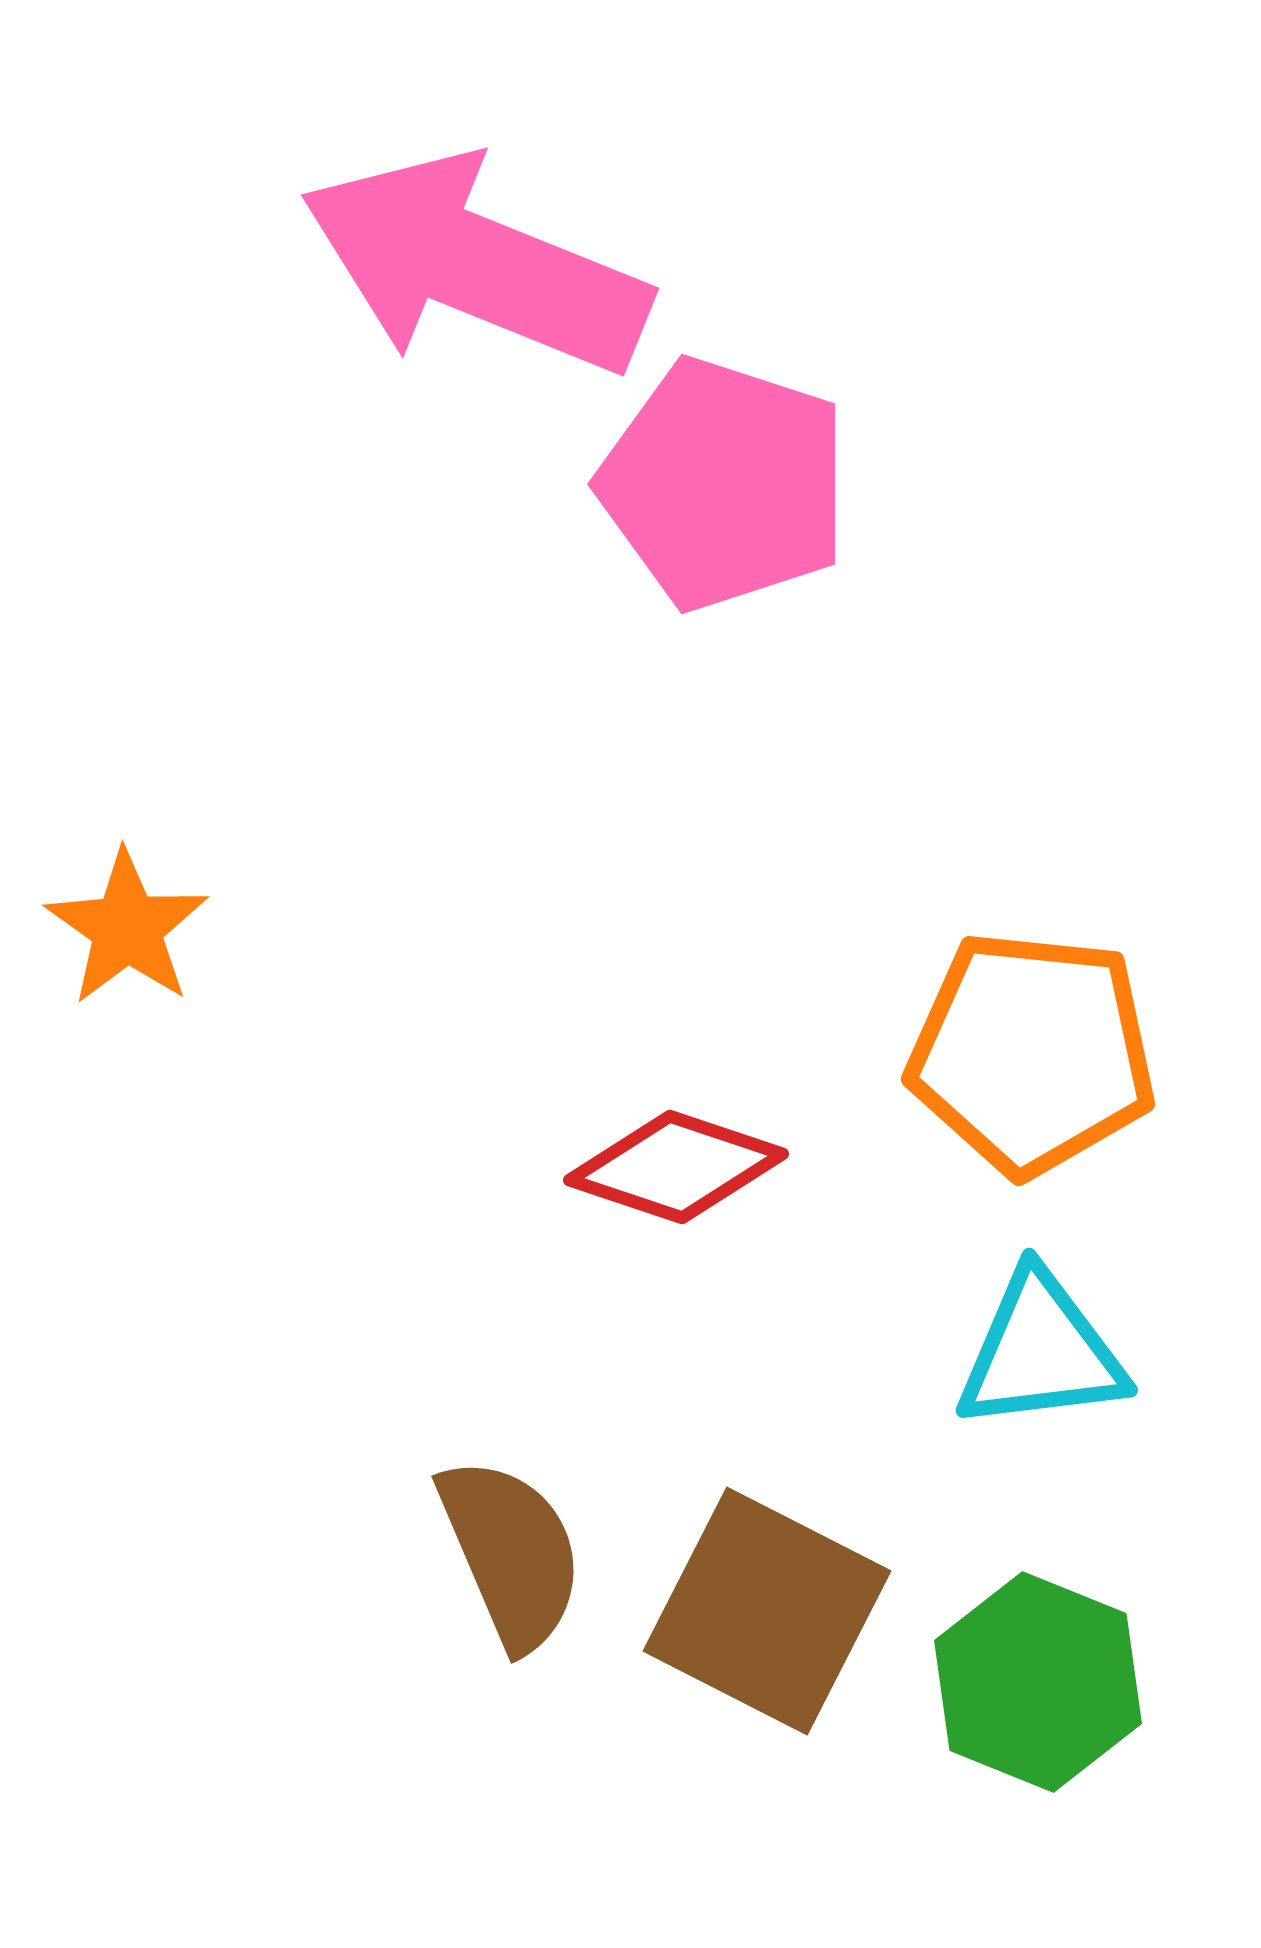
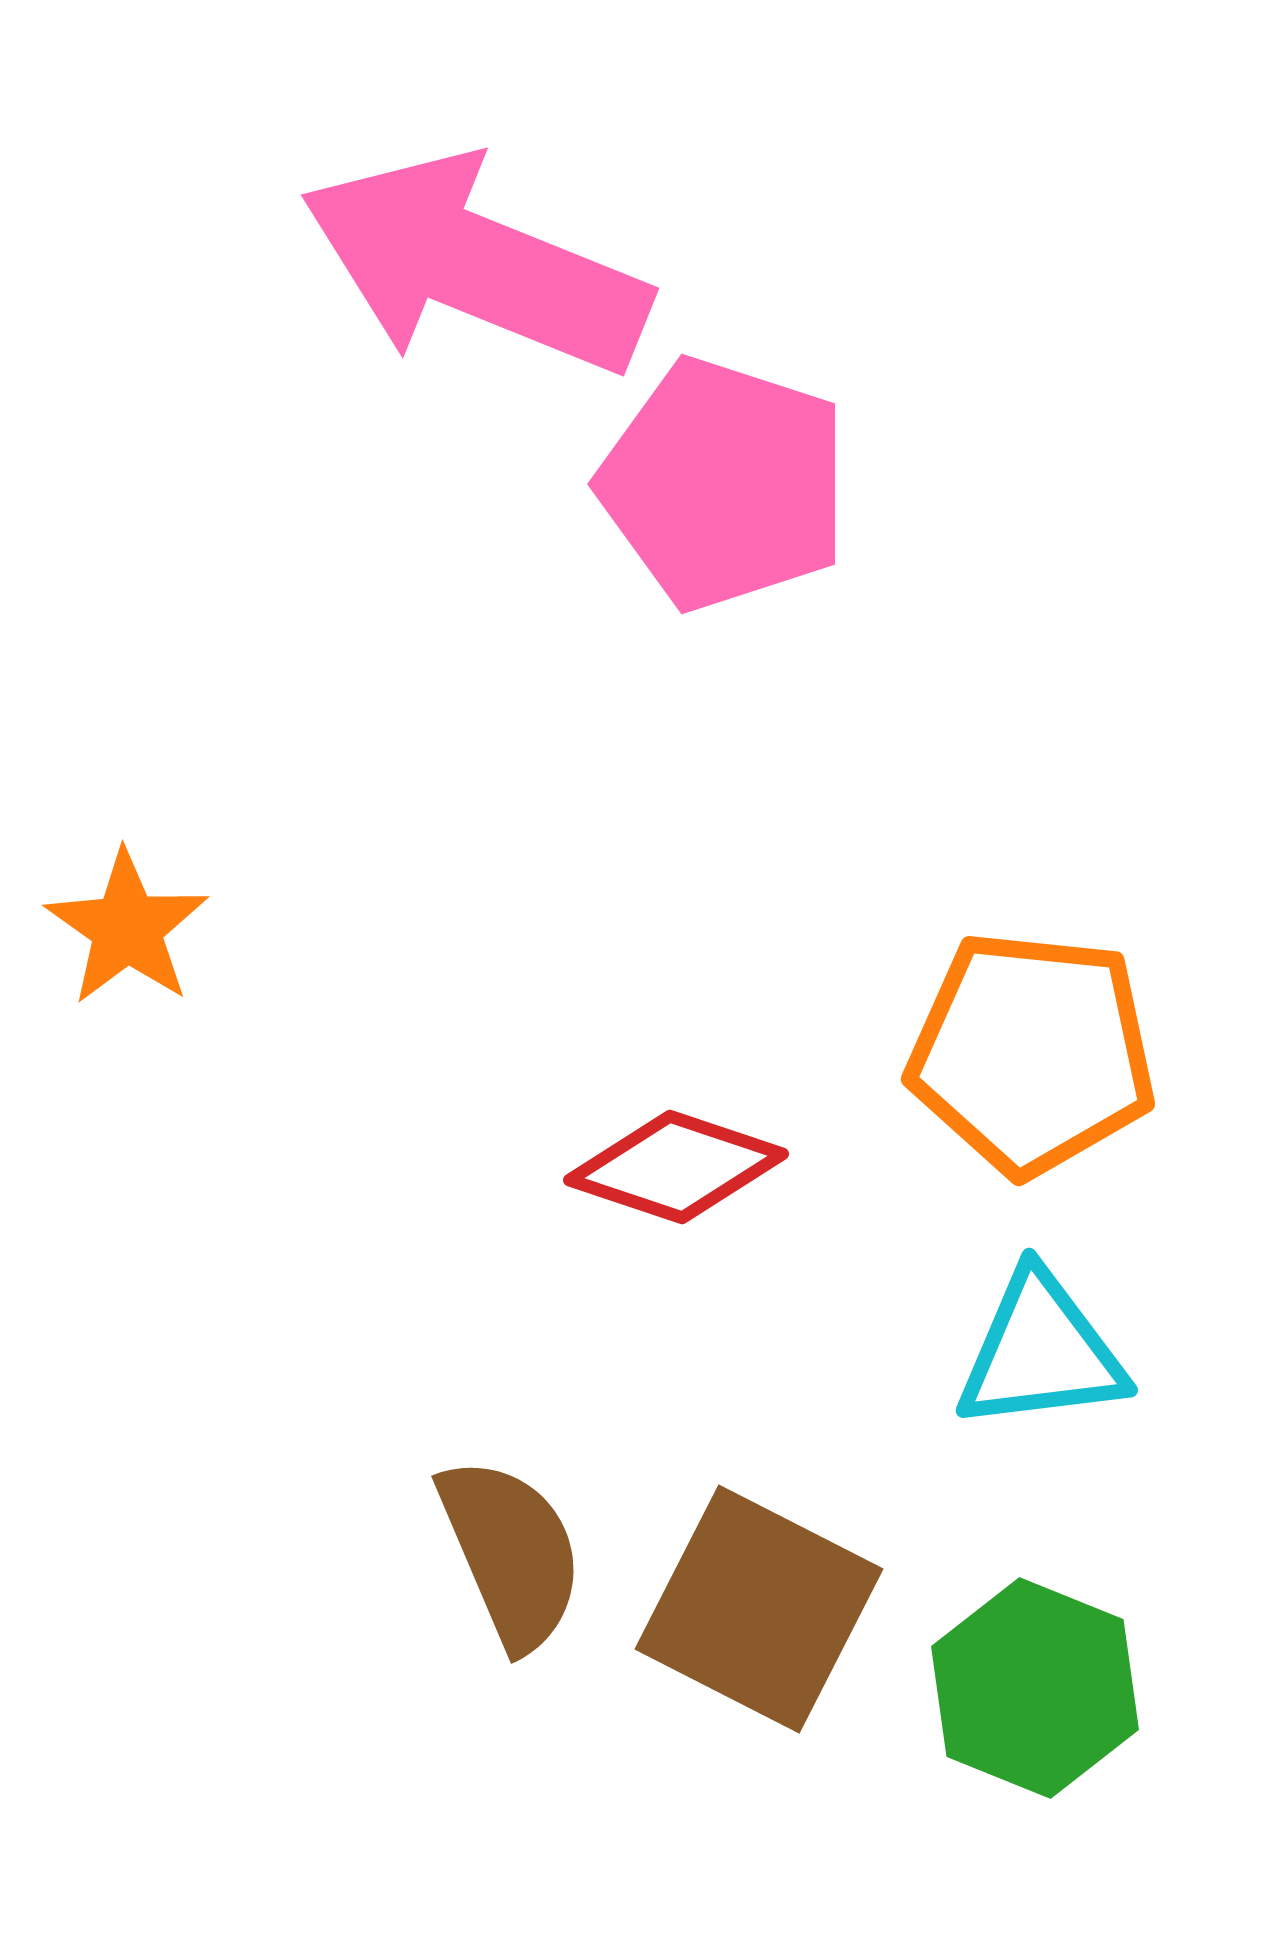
brown square: moved 8 px left, 2 px up
green hexagon: moved 3 px left, 6 px down
